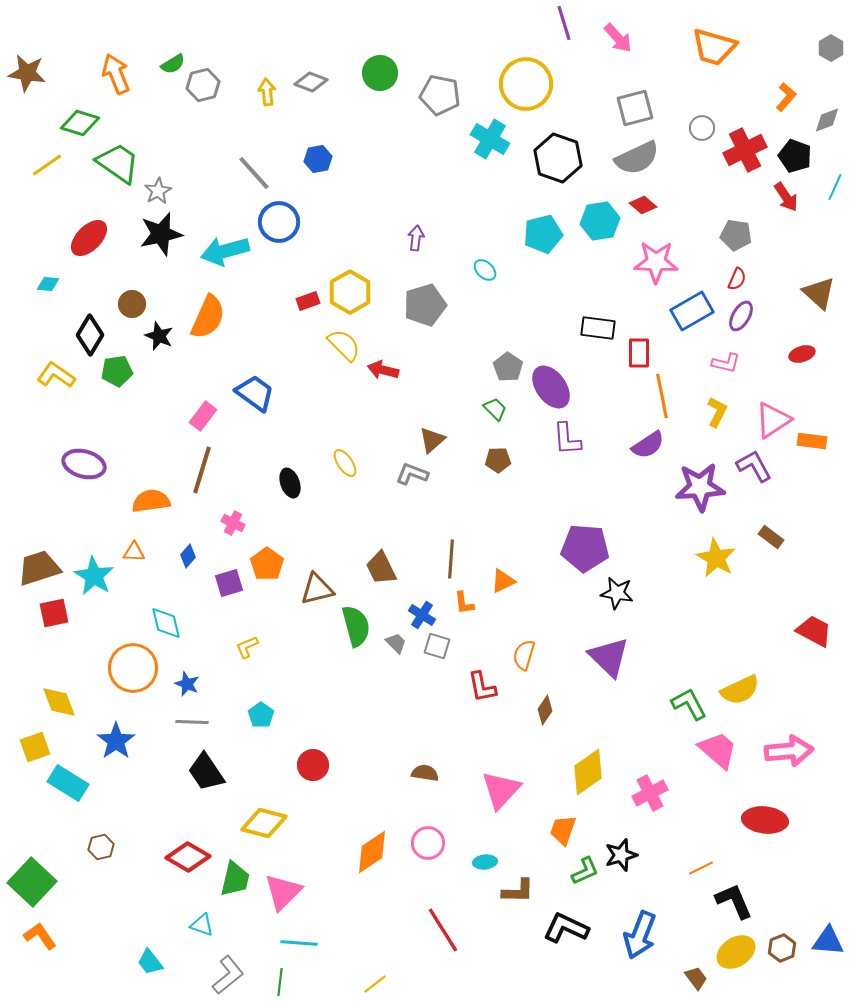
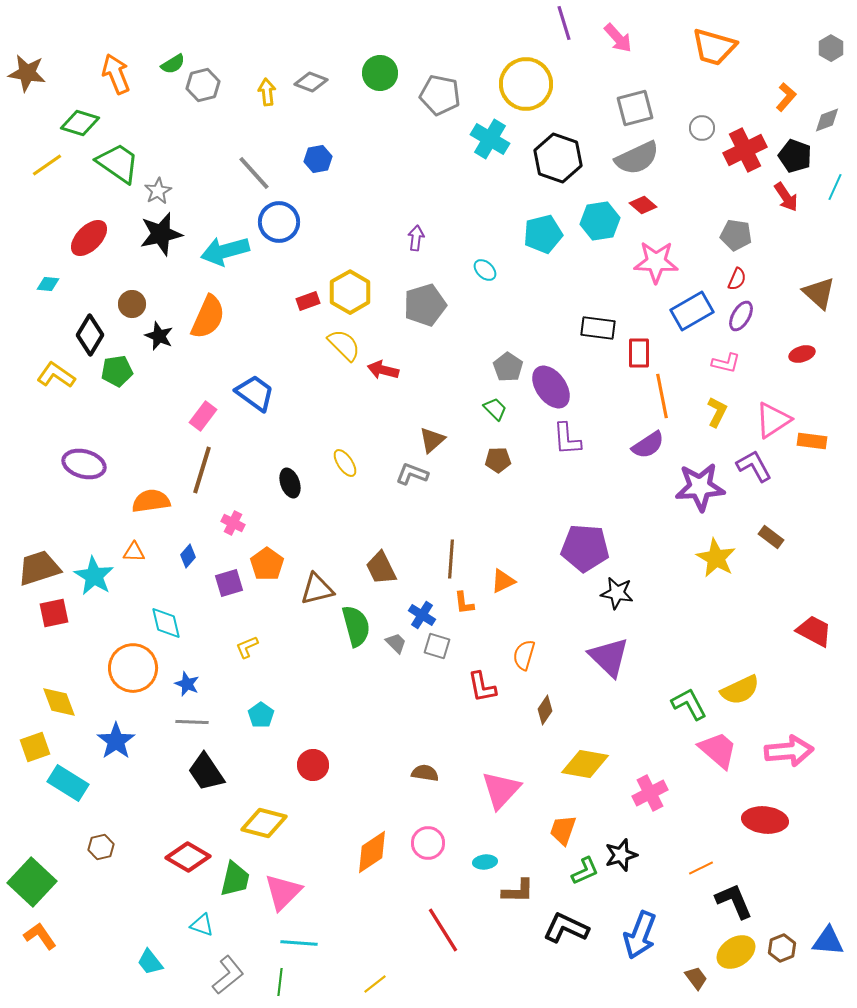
yellow diamond at (588, 772): moved 3 px left, 8 px up; rotated 45 degrees clockwise
